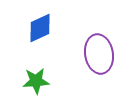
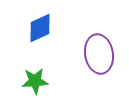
green star: moved 1 px left
